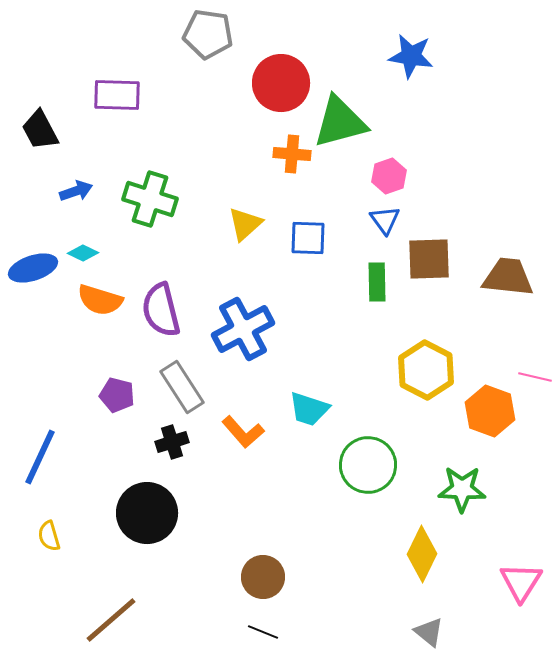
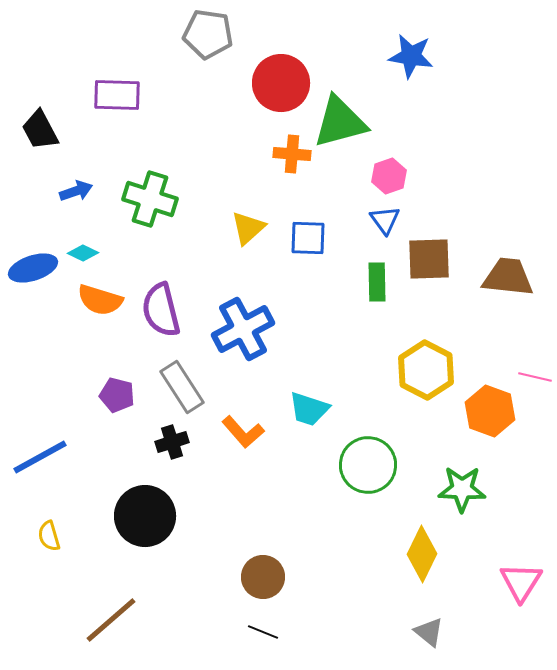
yellow triangle: moved 3 px right, 4 px down
blue line: rotated 36 degrees clockwise
black circle: moved 2 px left, 3 px down
